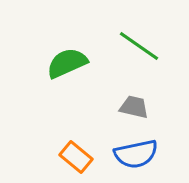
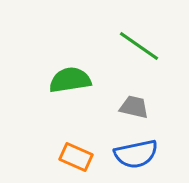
green semicircle: moved 3 px right, 17 px down; rotated 15 degrees clockwise
orange rectangle: rotated 16 degrees counterclockwise
